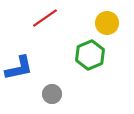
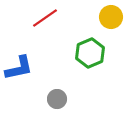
yellow circle: moved 4 px right, 6 px up
green hexagon: moved 2 px up
gray circle: moved 5 px right, 5 px down
